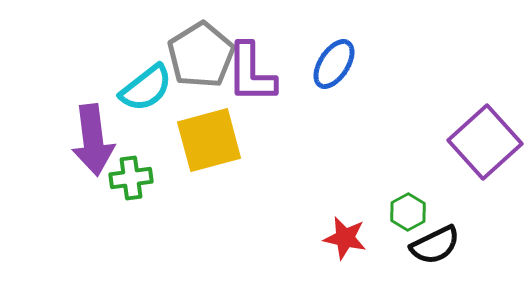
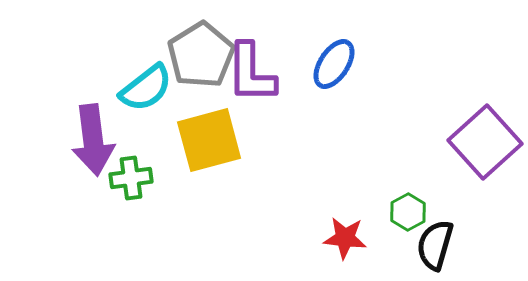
red star: rotated 6 degrees counterclockwise
black semicircle: rotated 132 degrees clockwise
